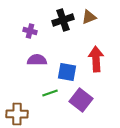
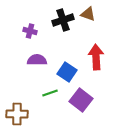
brown triangle: moved 1 px left, 3 px up; rotated 42 degrees clockwise
red arrow: moved 2 px up
blue square: rotated 24 degrees clockwise
